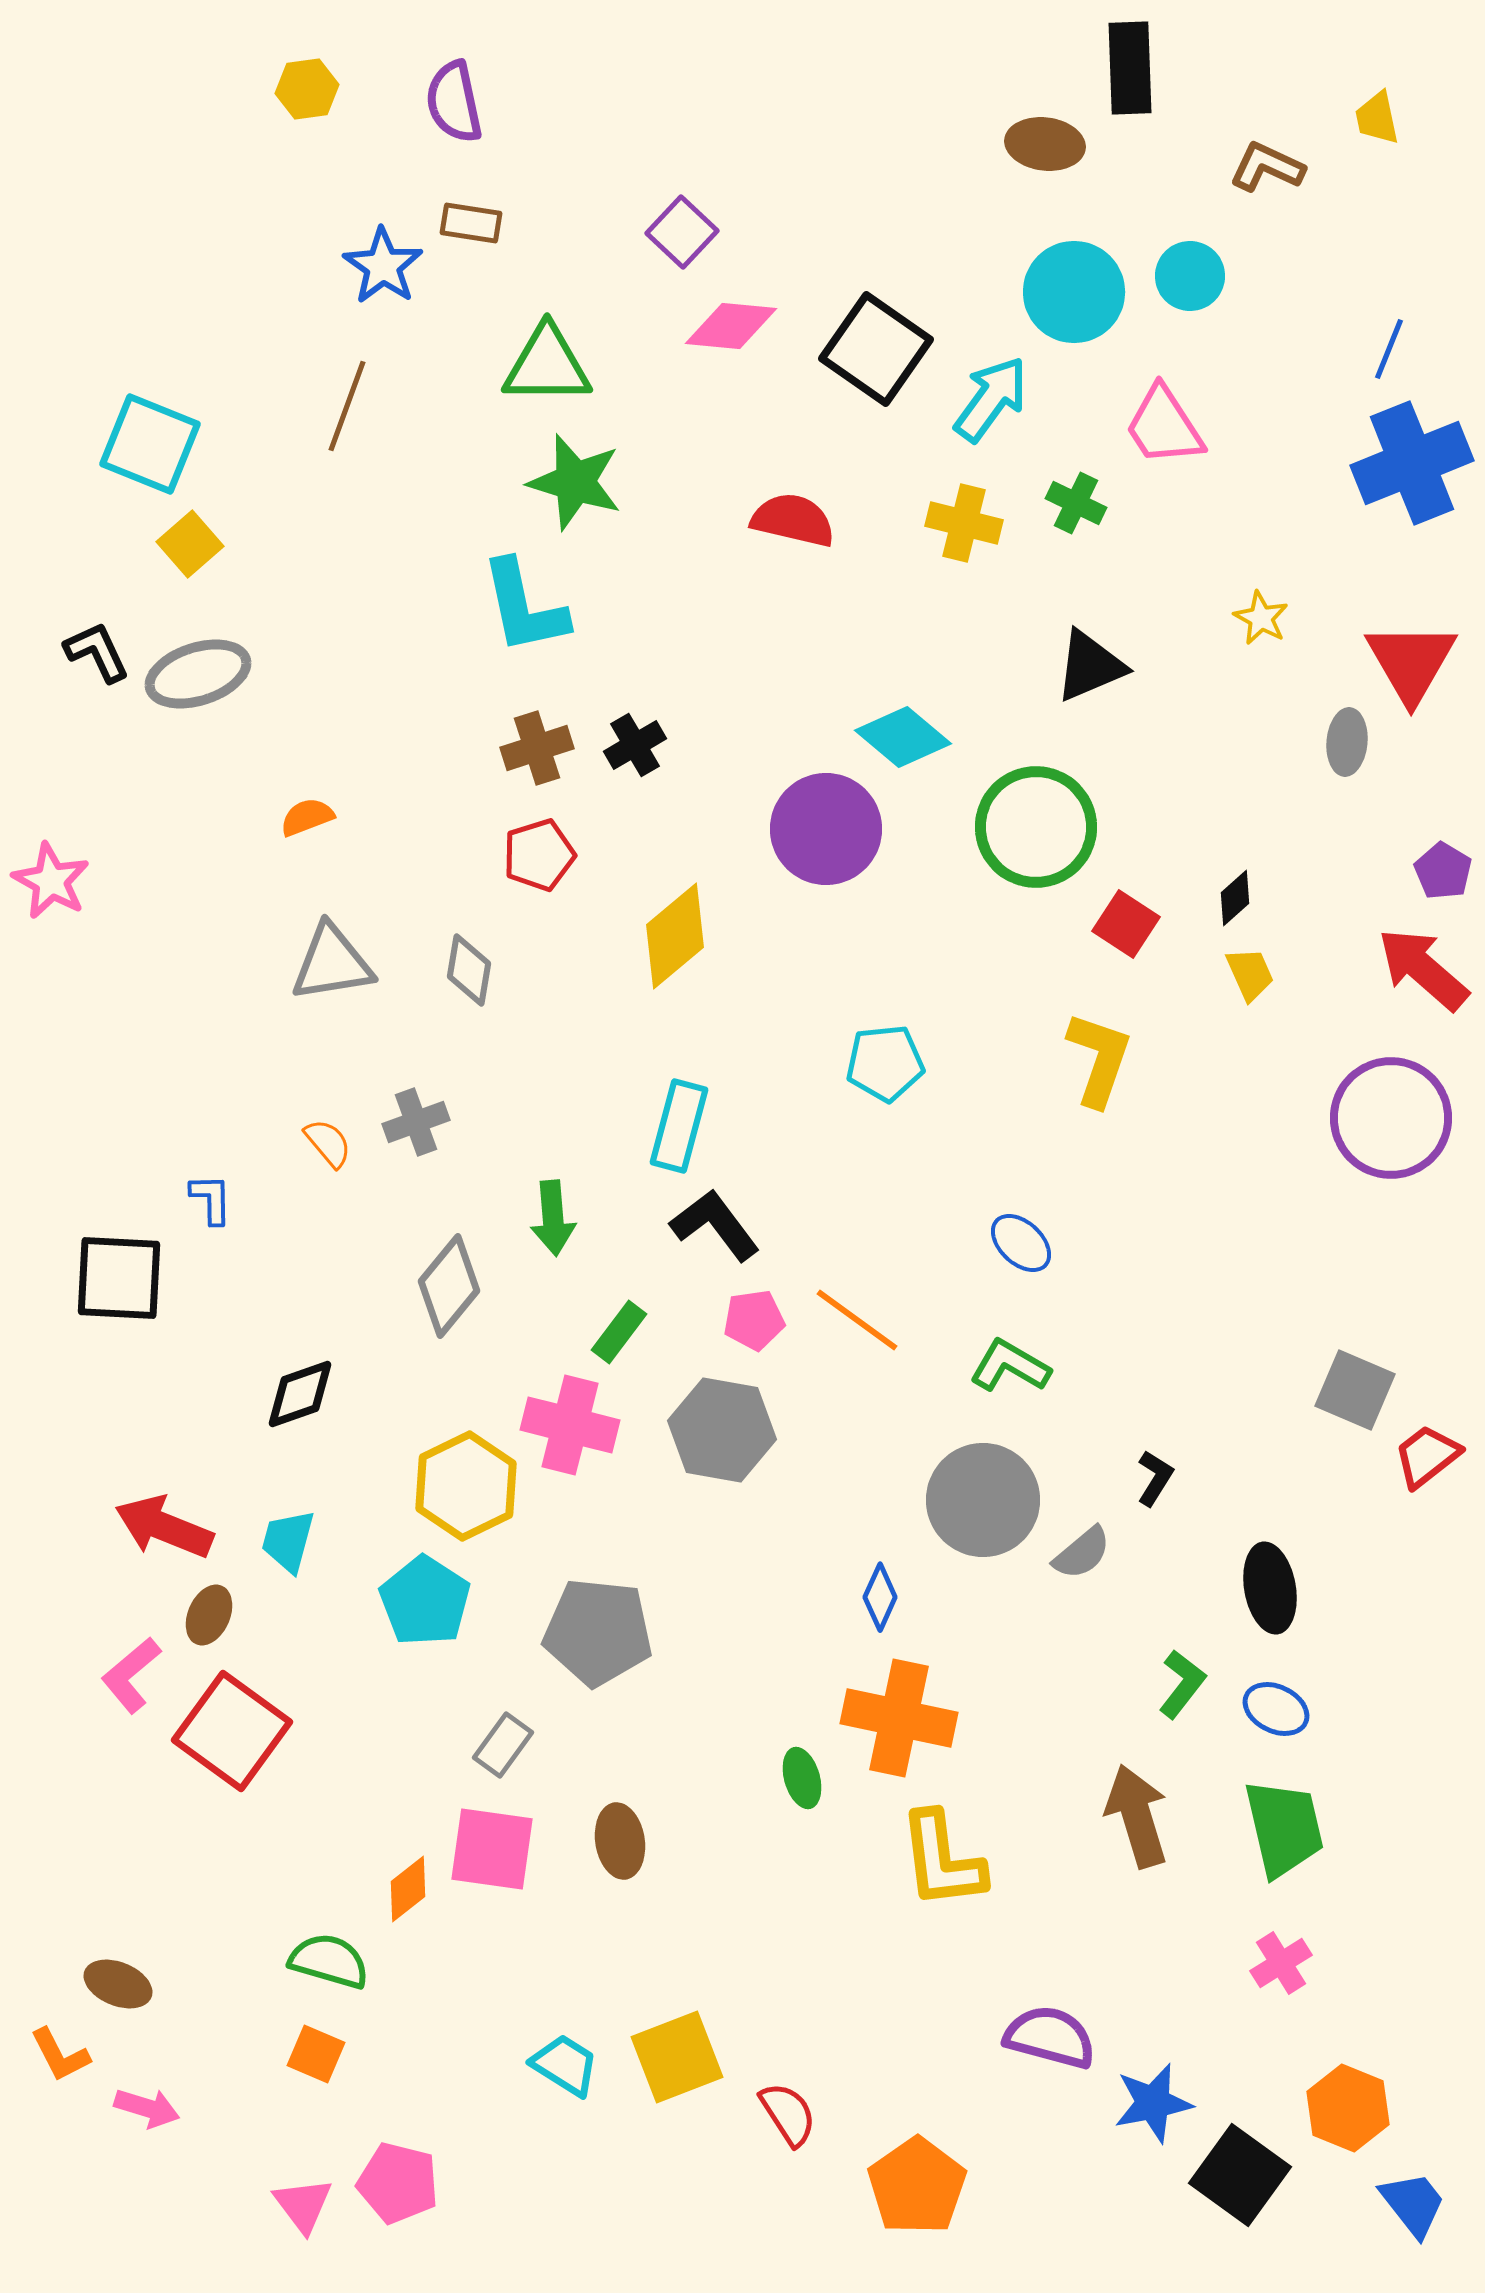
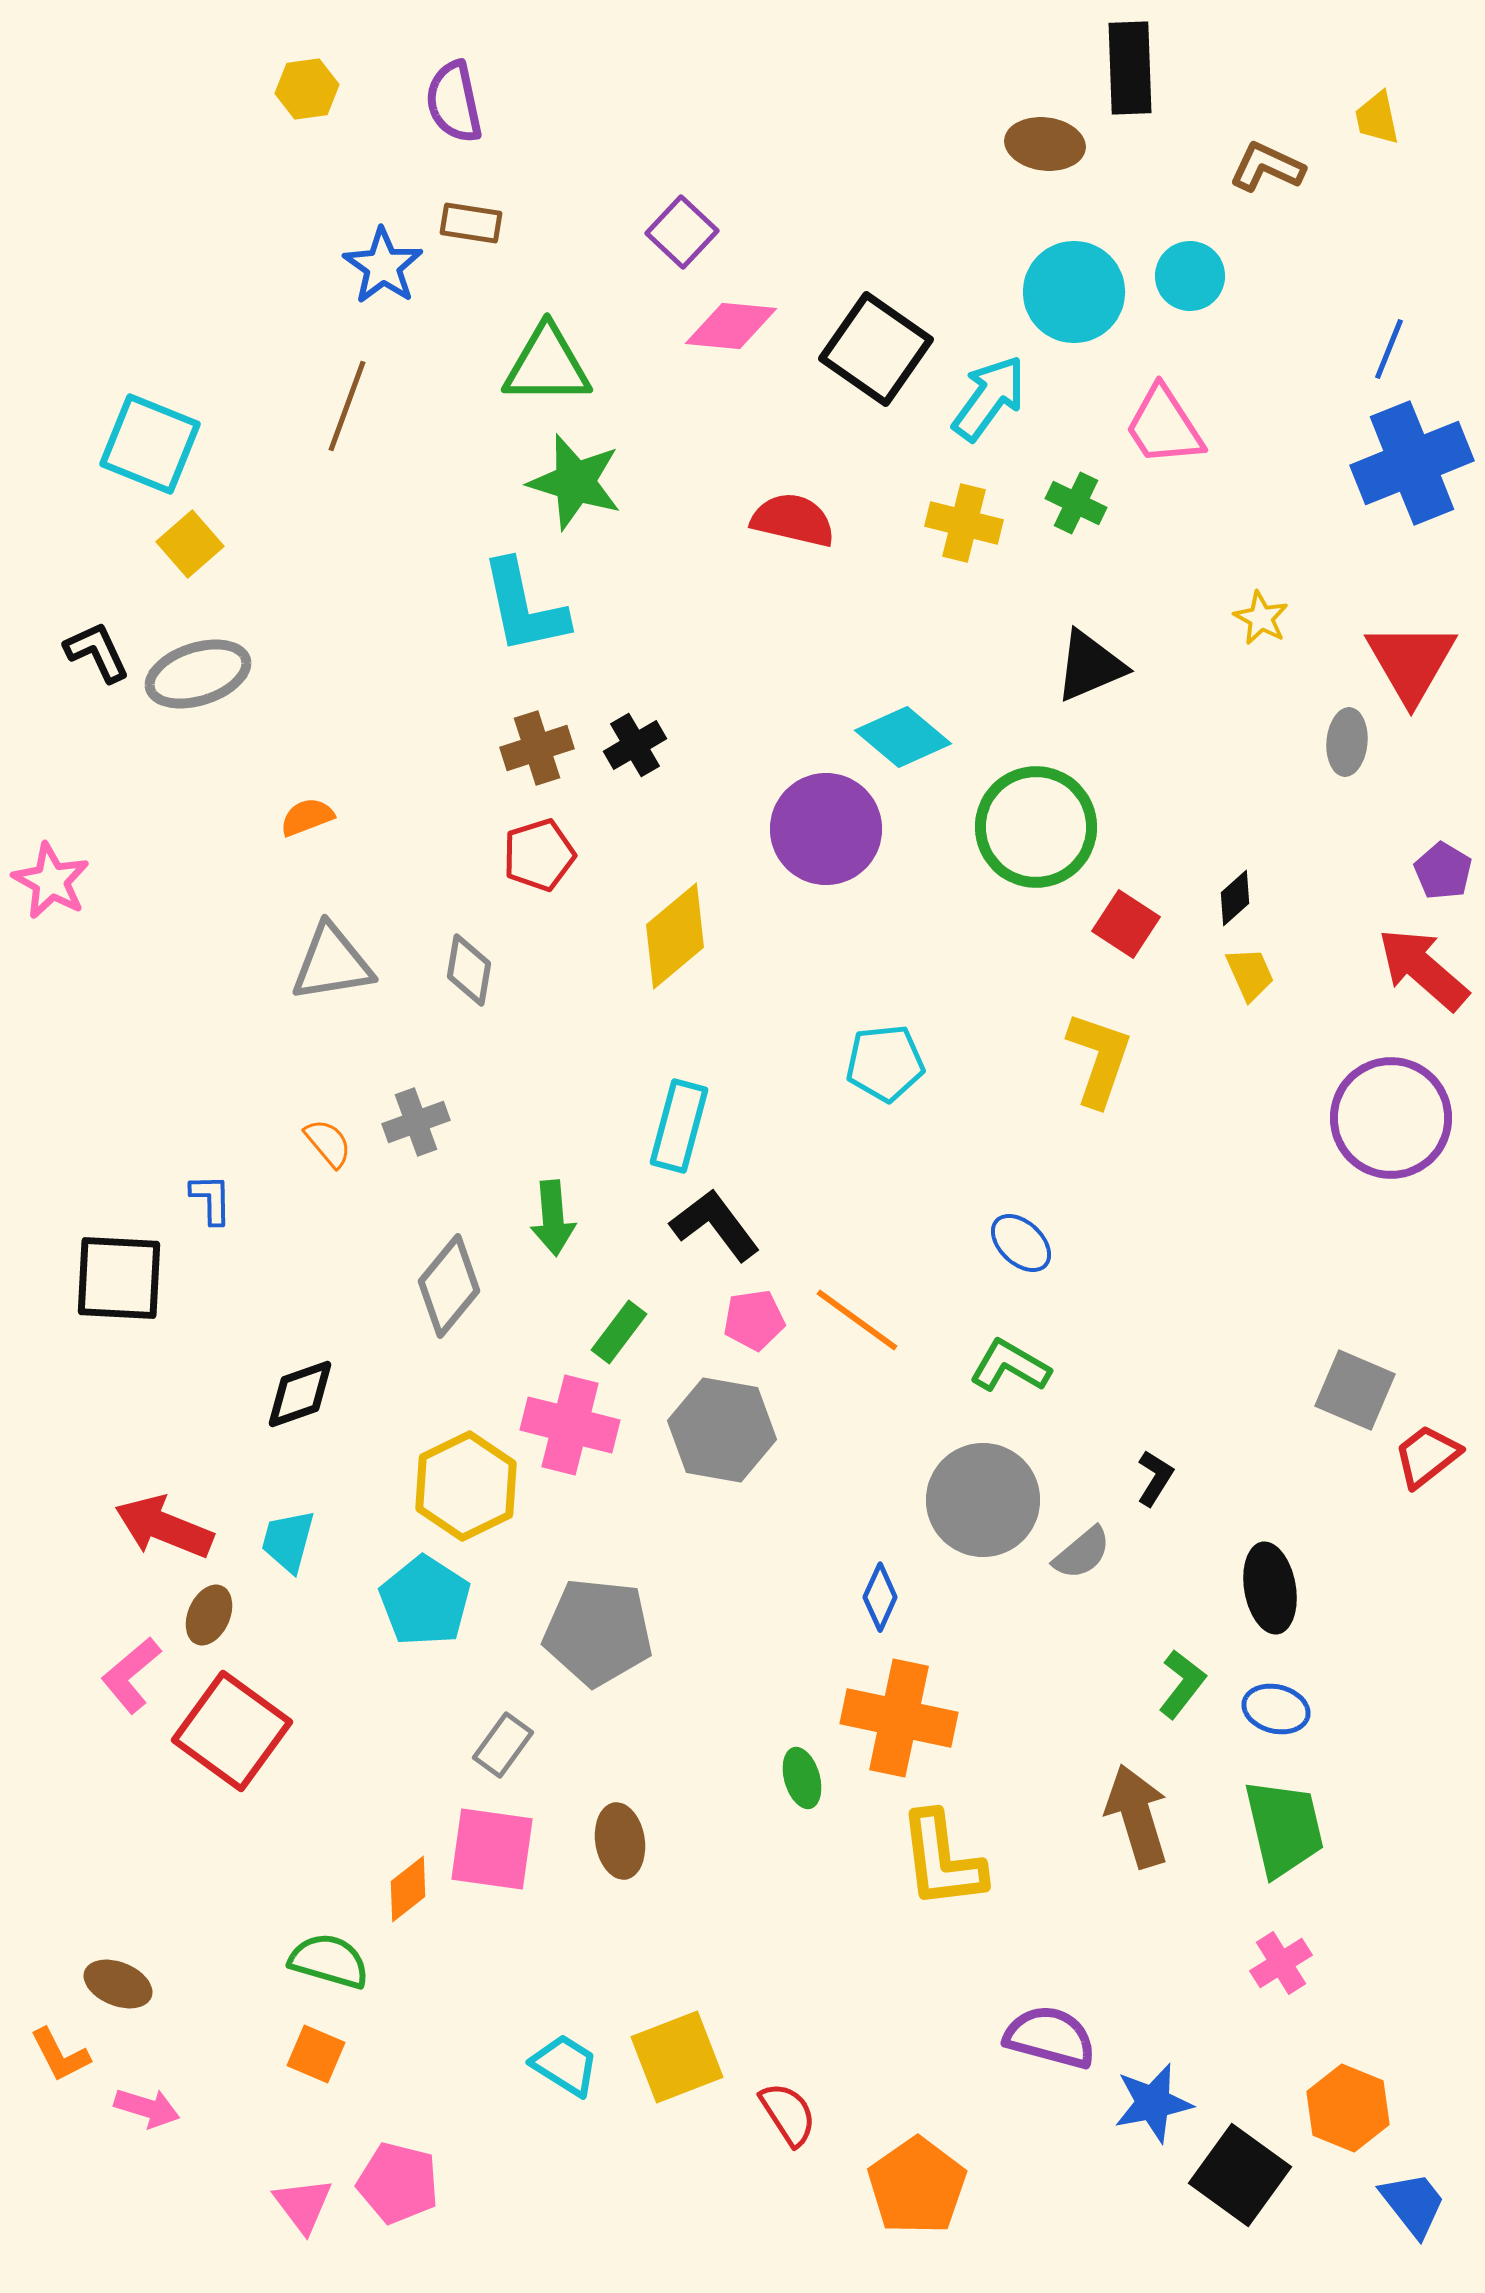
cyan arrow at (991, 399): moved 2 px left, 1 px up
blue ellipse at (1276, 1709): rotated 12 degrees counterclockwise
